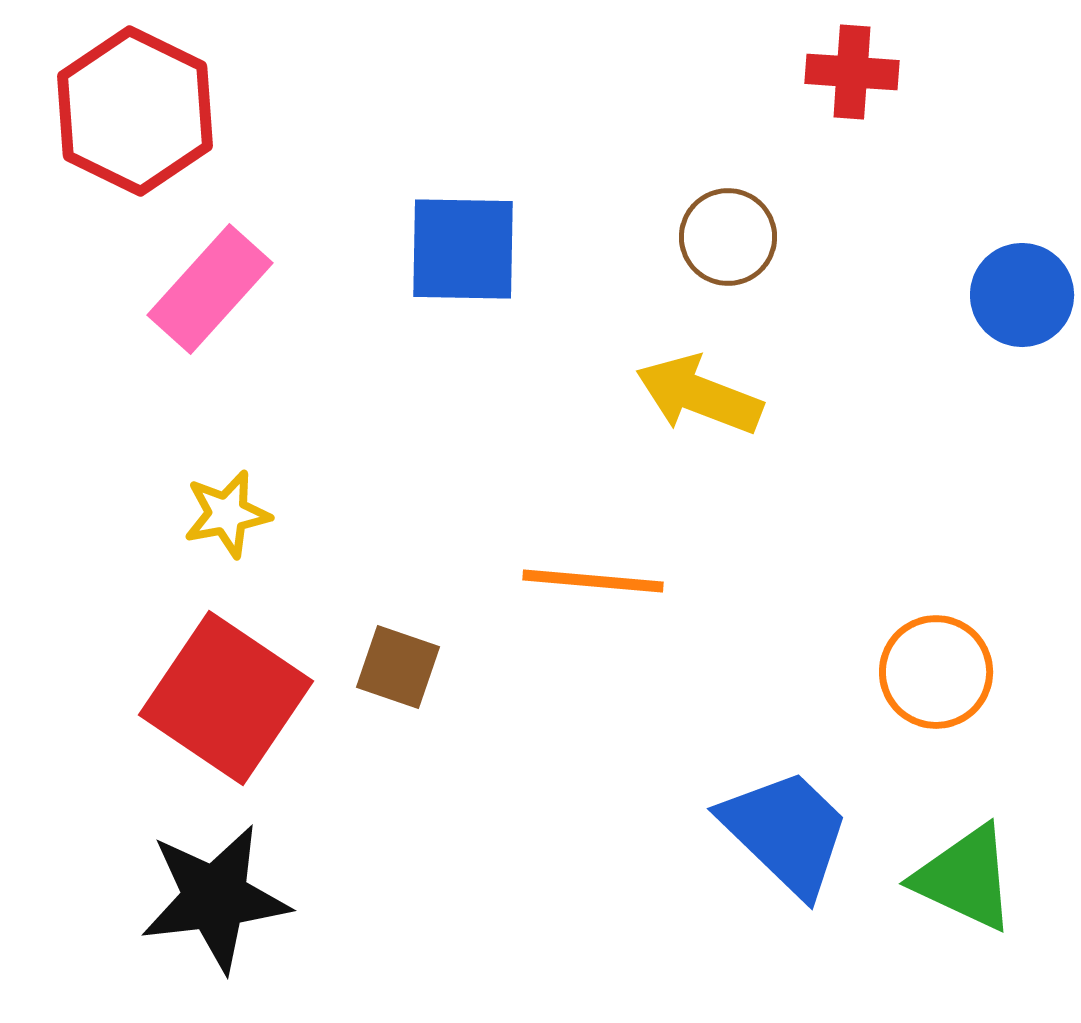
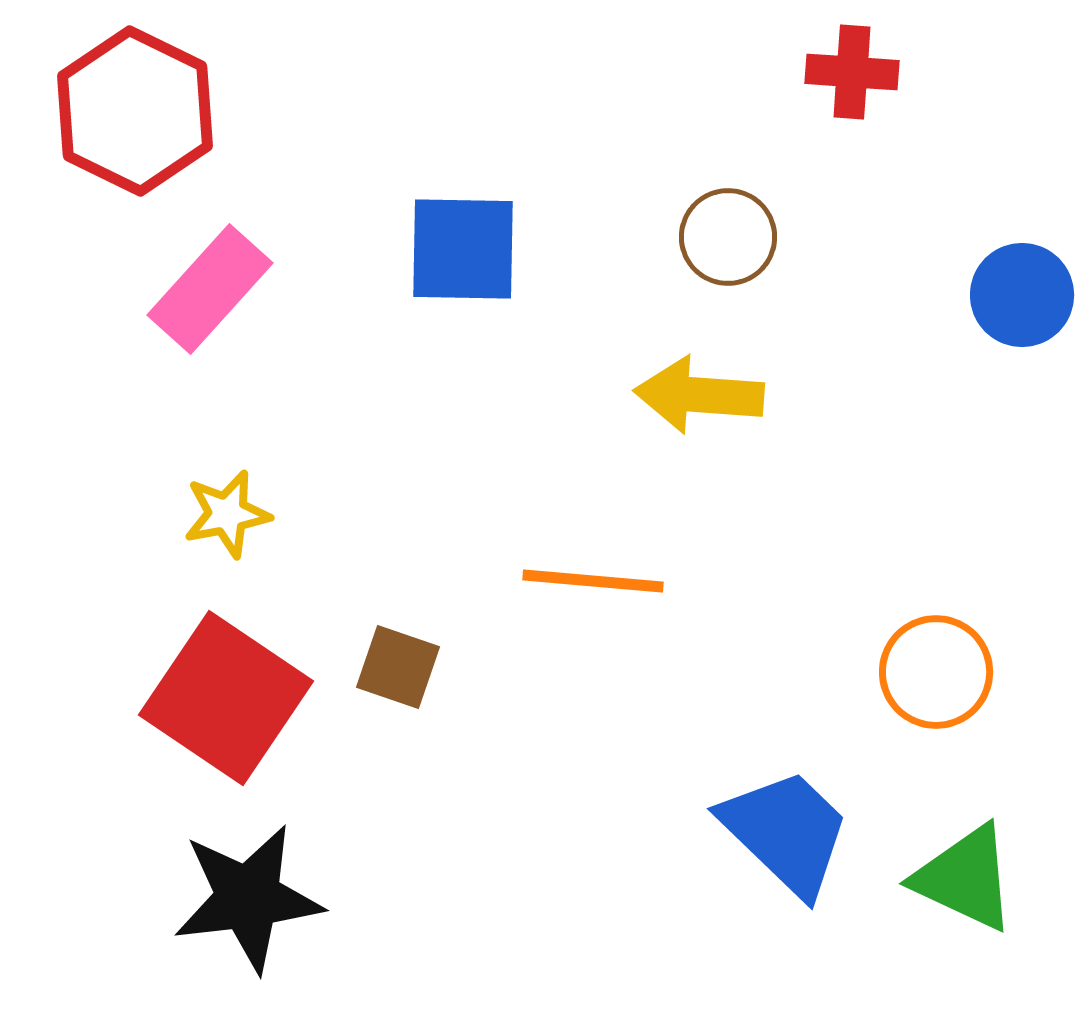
yellow arrow: rotated 17 degrees counterclockwise
black star: moved 33 px right
